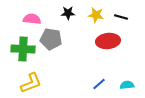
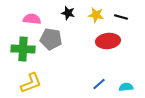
black star: rotated 16 degrees clockwise
cyan semicircle: moved 1 px left, 2 px down
